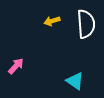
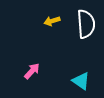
pink arrow: moved 16 px right, 5 px down
cyan triangle: moved 6 px right
